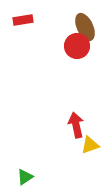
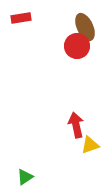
red rectangle: moved 2 px left, 2 px up
